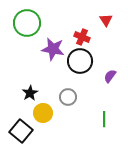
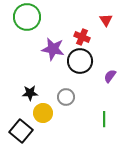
green circle: moved 6 px up
black star: rotated 28 degrees clockwise
gray circle: moved 2 px left
